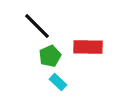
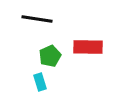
black line: moved 7 px up; rotated 36 degrees counterclockwise
cyan rectangle: moved 18 px left; rotated 30 degrees clockwise
